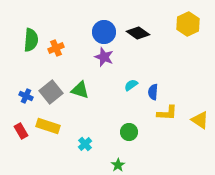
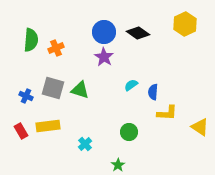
yellow hexagon: moved 3 px left
purple star: rotated 12 degrees clockwise
gray square: moved 2 px right, 4 px up; rotated 35 degrees counterclockwise
yellow triangle: moved 7 px down
yellow rectangle: rotated 25 degrees counterclockwise
